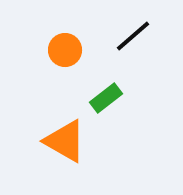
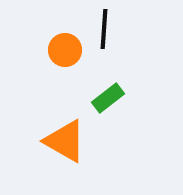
black line: moved 29 px left, 7 px up; rotated 45 degrees counterclockwise
green rectangle: moved 2 px right
